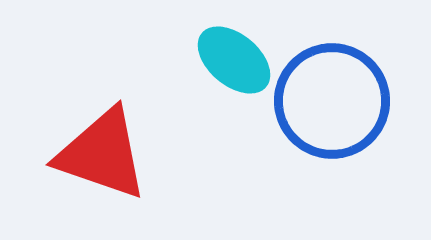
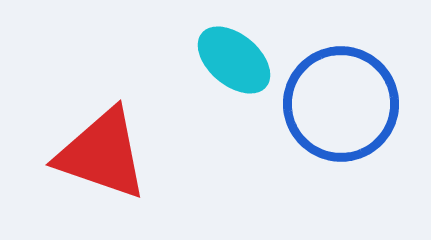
blue circle: moved 9 px right, 3 px down
